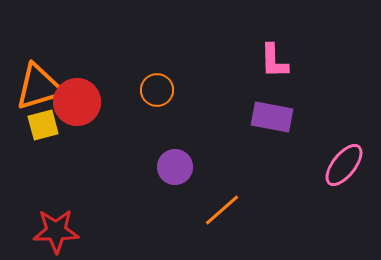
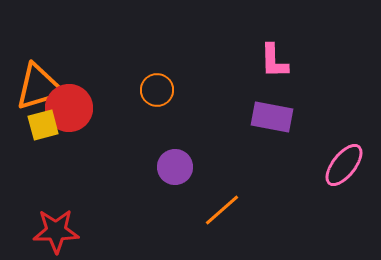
red circle: moved 8 px left, 6 px down
